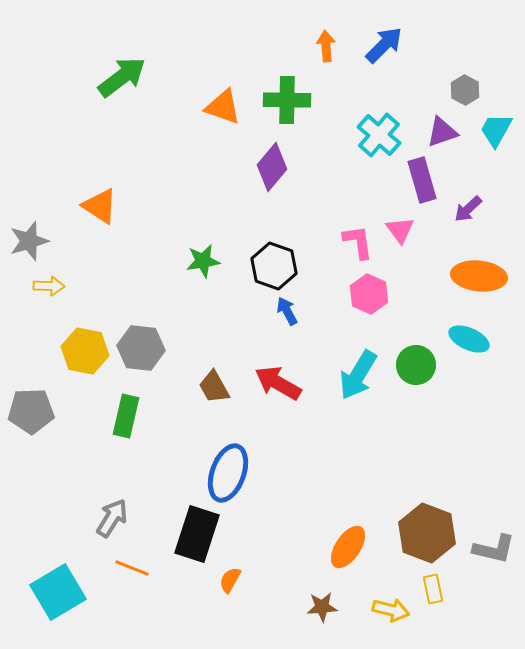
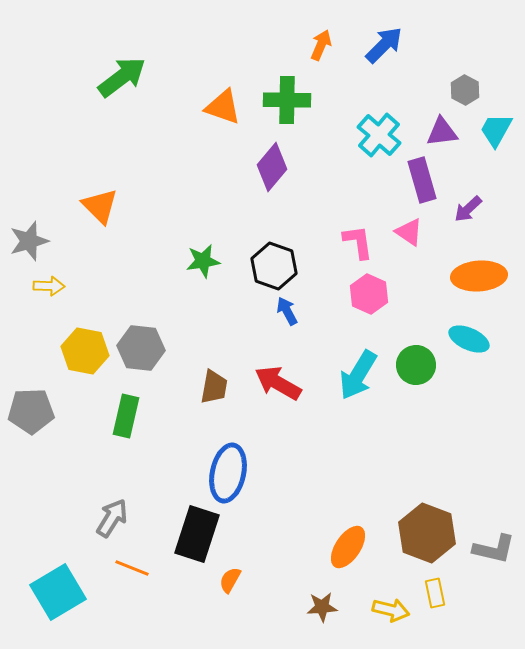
orange arrow at (326, 46): moved 5 px left, 1 px up; rotated 28 degrees clockwise
purple triangle at (442, 132): rotated 12 degrees clockwise
orange triangle at (100, 206): rotated 12 degrees clockwise
pink triangle at (400, 230): moved 9 px right, 2 px down; rotated 20 degrees counterclockwise
orange ellipse at (479, 276): rotated 10 degrees counterclockwise
brown trapezoid at (214, 387): rotated 141 degrees counterclockwise
blue ellipse at (228, 473): rotated 8 degrees counterclockwise
yellow rectangle at (433, 589): moved 2 px right, 4 px down
